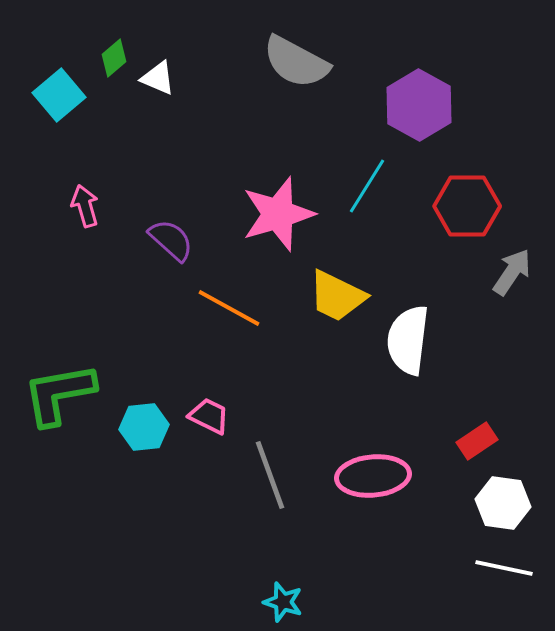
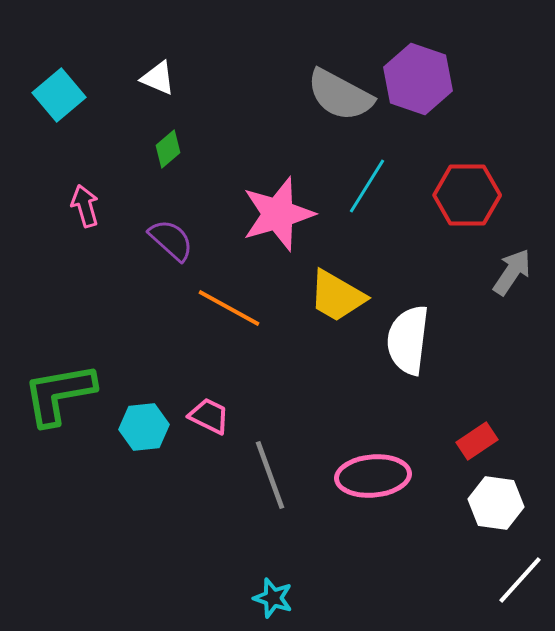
green diamond: moved 54 px right, 91 px down
gray semicircle: moved 44 px right, 33 px down
purple hexagon: moved 1 px left, 26 px up; rotated 10 degrees counterclockwise
red hexagon: moved 11 px up
yellow trapezoid: rotated 4 degrees clockwise
white hexagon: moved 7 px left
white line: moved 16 px right, 12 px down; rotated 60 degrees counterclockwise
cyan star: moved 10 px left, 4 px up
